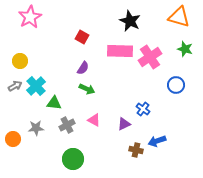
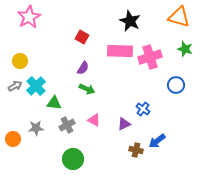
pink star: moved 1 px left
pink cross: rotated 15 degrees clockwise
blue arrow: rotated 18 degrees counterclockwise
